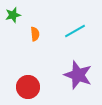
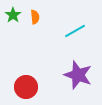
green star: rotated 21 degrees counterclockwise
orange semicircle: moved 17 px up
red circle: moved 2 px left
